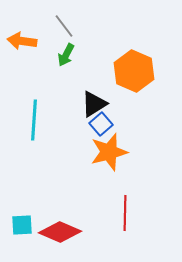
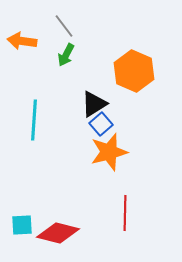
red diamond: moved 2 px left, 1 px down; rotated 9 degrees counterclockwise
